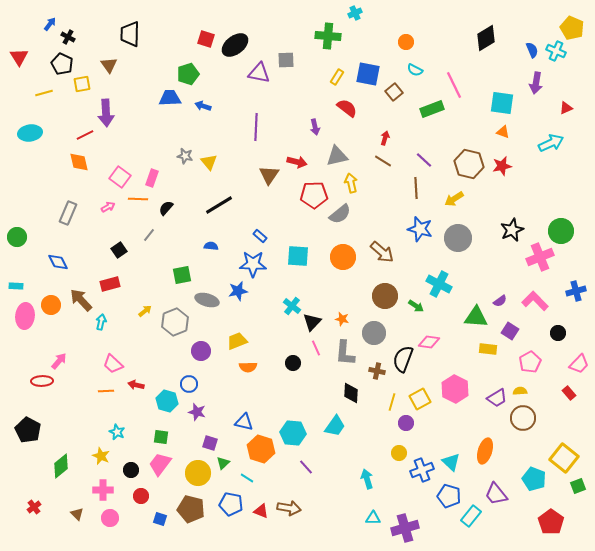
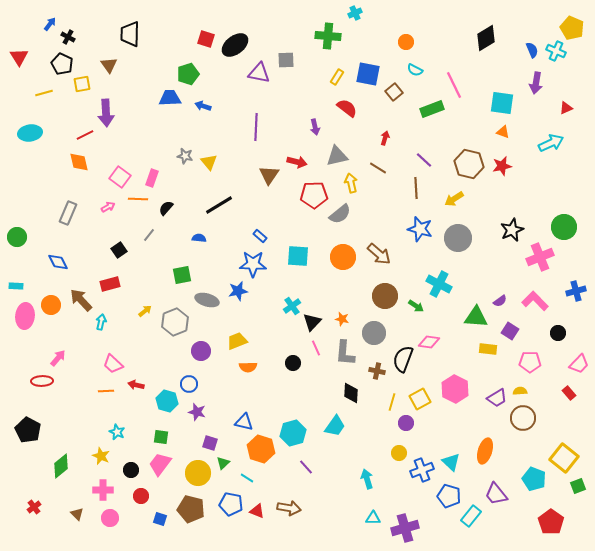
brown line at (383, 161): moved 5 px left, 7 px down
green circle at (561, 231): moved 3 px right, 4 px up
blue semicircle at (211, 246): moved 12 px left, 8 px up
brown arrow at (382, 252): moved 3 px left, 2 px down
cyan cross at (292, 306): rotated 18 degrees clockwise
pink arrow at (59, 361): moved 1 px left, 3 px up
pink pentagon at (530, 362): rotated 30 degrees clockwise
cyan hexagon at (293, 433): rotated 20 degrees counterclockwise
red triangle at (261, 511): moved 4 px left
